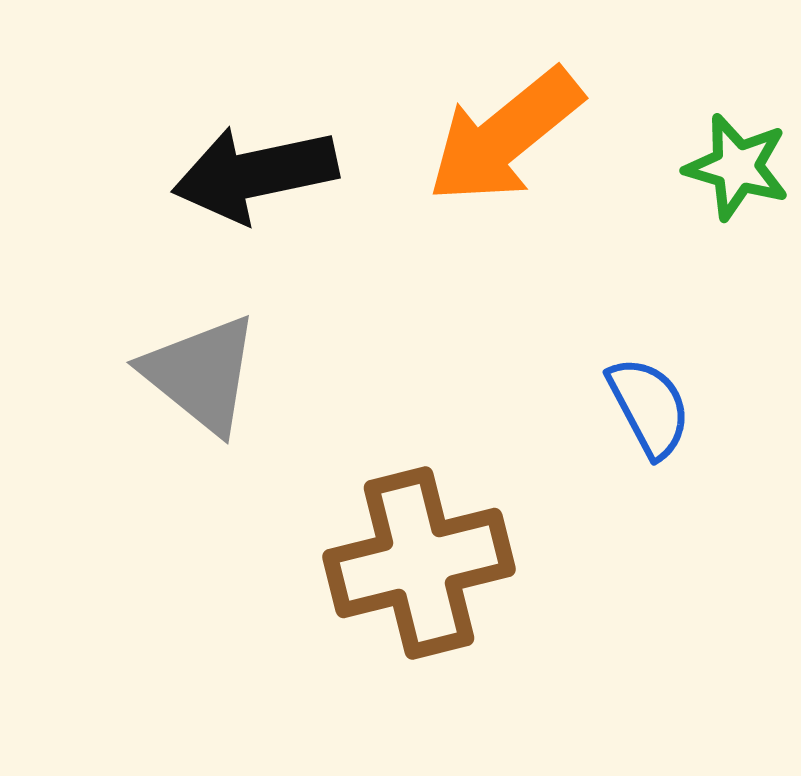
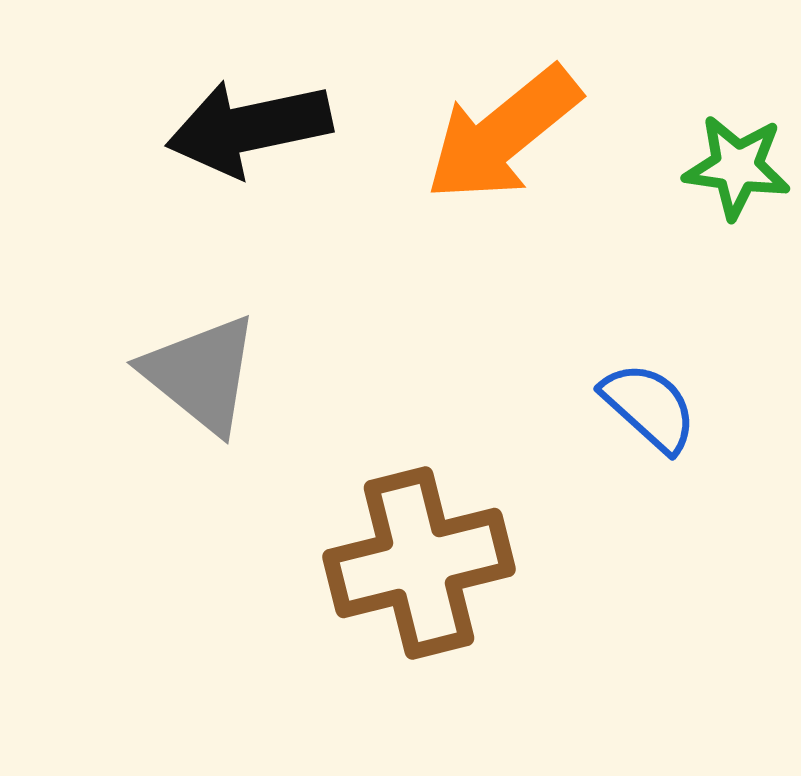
orange arrow: moved 2 px left, 2 px up
green star: rotated 8 degrees counterclockwise
black arrow: moved 6 px left, 46 px up
blue semicircle: rotated 20 degrees counterclockwise
